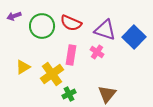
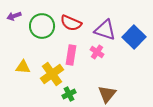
yellow triangle: rotated 35 degrees clockwise
